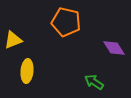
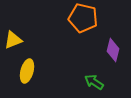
orange pentagon: moved 17 px right, 4 px up
purple diamond: moved 1 px left, 2 px down; rotated 45 degrees clockwise
yellow ellipse: rotated 10 degrees clockwise
